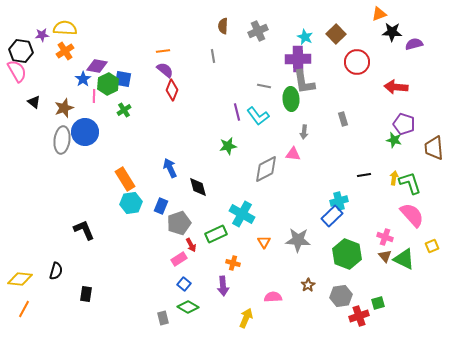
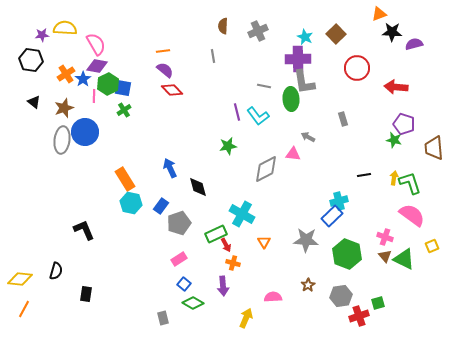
black hexagon at (21, 51): moved 10 px right, 9 px down
orange cross at (65, 51): moved 1 px right, 23 px down
red circle at (357, 62): moved 6 px down
pink semicircle at (17, 71): moved 79 px right, 27 px up
blue square at (123, 79): moved 9 px down
red diamond at (172, 90): rotated 65 degrees counterclockwise
gray arrow at (304, 132): moved 4 px right, 5 px down; rotated 112 degrees clockwise
cyan hexagon at (131, 203): rotated 20 degrees clockwise
blue rectangle at (161, 206): rotated 14 degrees clockwise
pink semicircle at (412, 215): rotated 12 degrees counterclockwise
gray star at (298, 240): moved 8 px right
red arrow at (191, 245): moved 35 px right
green diamond at (188, 307): moved 5 px right, 4 px up
